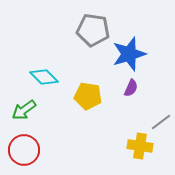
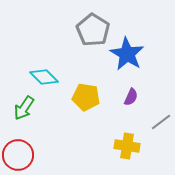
gray pentagon: rotated 24 degrees clockwise
blue star: moved 2 px left; rotated 24 degrees counterclockwise
purple semicircle: moved 9 px down
yellow pentagon: moved 2 px left, 1 px down
green arrow: moved 2 px up; rotated 20 degrees counterclockwise
yellow cross: moved 13 px left
red circle: moved 6 px left, 5 px down
